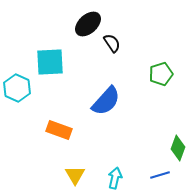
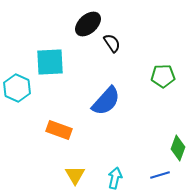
green pentagon: moved 2 px right, 2 px down; rotated 15 degrees clockwise
